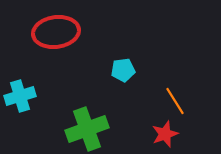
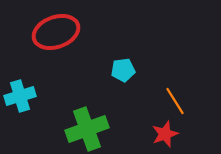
red ellipse: rotated 12 degrees counterclockwise
